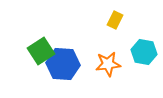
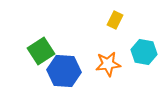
blue hexagon: moved 1 px right, 7 px down
